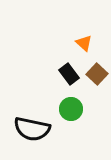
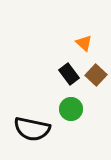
brown square: moved 1 px left, 1 px down
